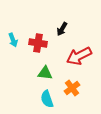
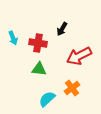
cyan arrow: moved 2 px up
green triangle: moved 6 px left, 4 px up
cyan semicircle: rotated 66 degrees clockwise
